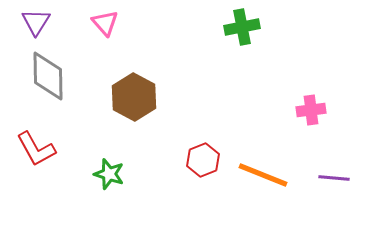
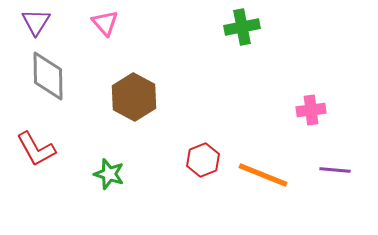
purple line: moved 1 px right, 8 px up
